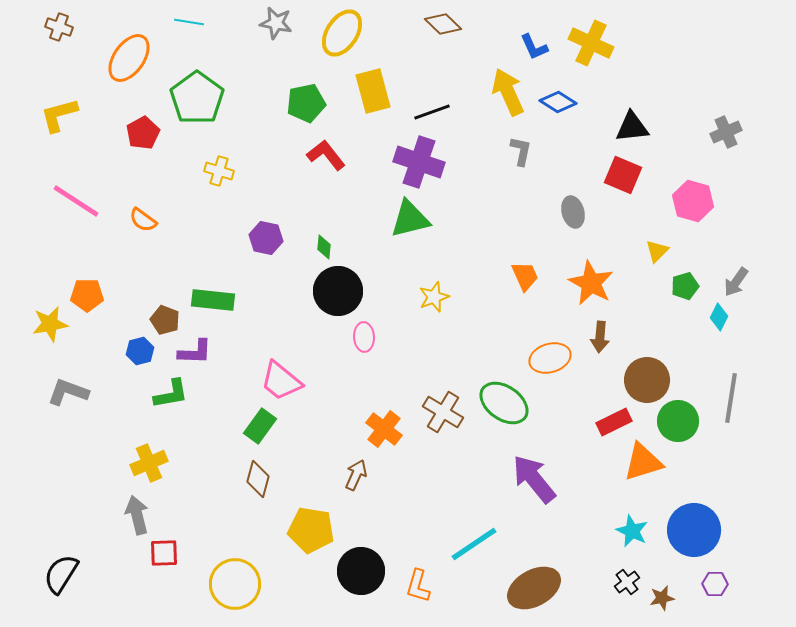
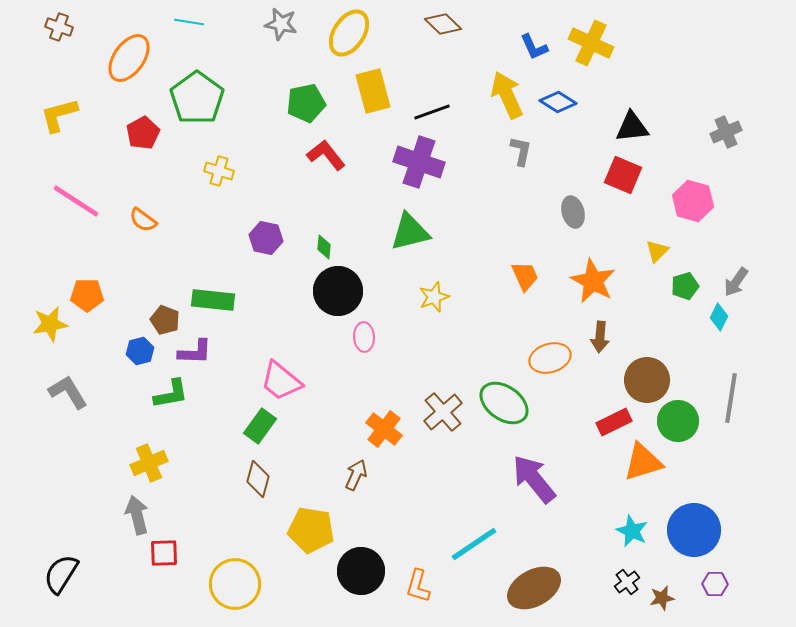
gray star at (276, 23): moved 5 px right, 1 px down
yellow ellipse at (342, 33): moved 7 px right
yellow arrow at (508, 92): moved 1 px left, 3 px down
green triangle at (410, 219): moved 13 px down
orange star at (591, 283): moved 2 px right, 2 px up
gray L-shape at (68, 392): rotated 39 degrees clockwise
brown cross at (443, 412): rotated 18 degrees clockwise
